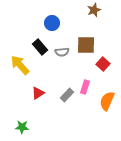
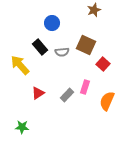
brown square: rotated 24 degrees clockwise
